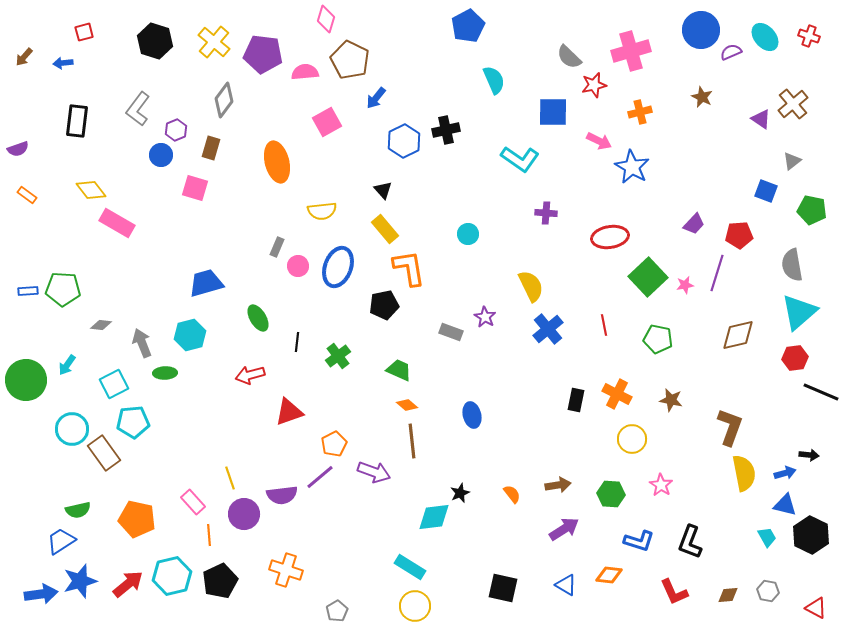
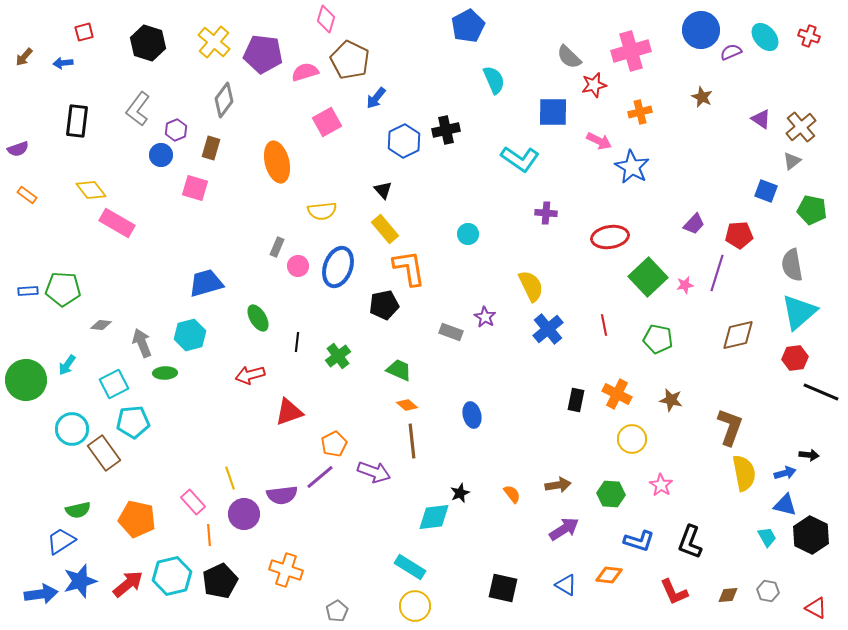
black hexagon at (155, 41): moved 7 px left, 2 px down
pink semicircle at (305, 72): rotated 12 degrees counterclockwise
brown cross at (793, 104): moved 8 px right, 23 px down
